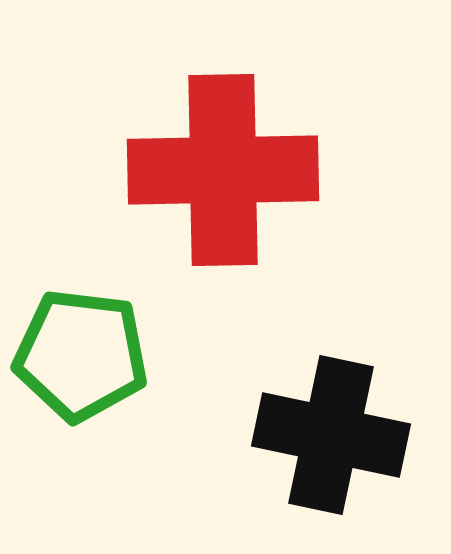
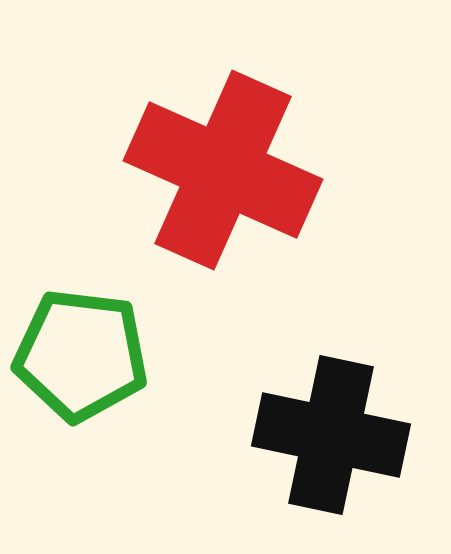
red cross: rotated 25 degrees clockwise
